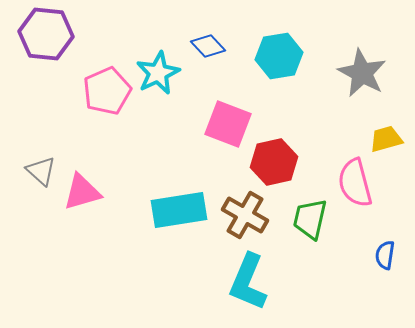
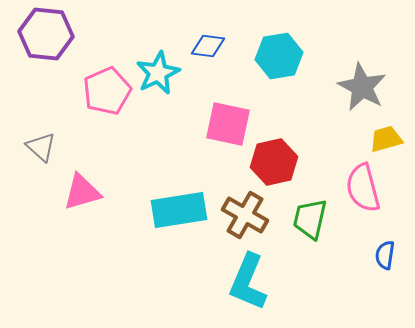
blue diamond: rotated 40 degrees counterclockwise
gray star: moved 14 px down
pink square: rotated 9 degrees counterclockwise
gray triangle: moved 24 px up
pink semicircle: moved 8 px right, 5 px down
